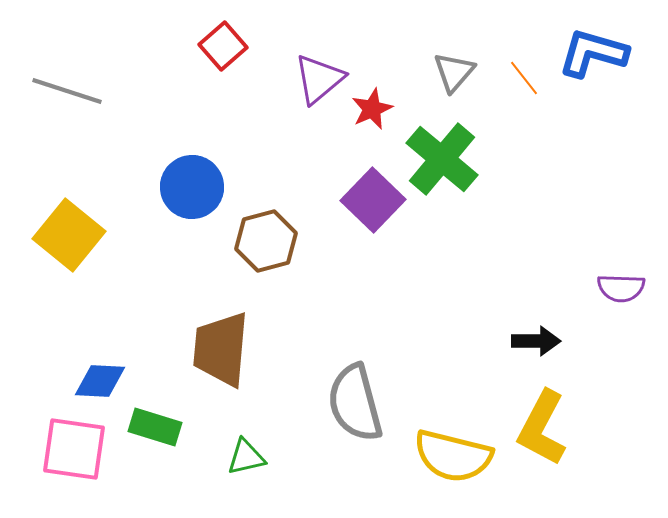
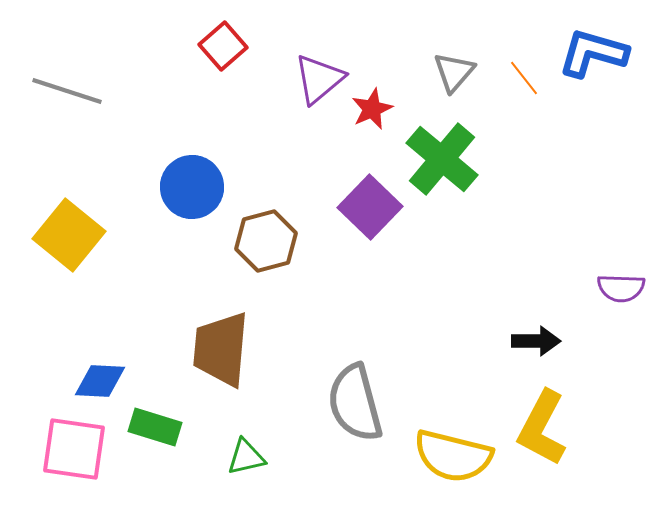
purple square: moved 3 px left, 7 px down
